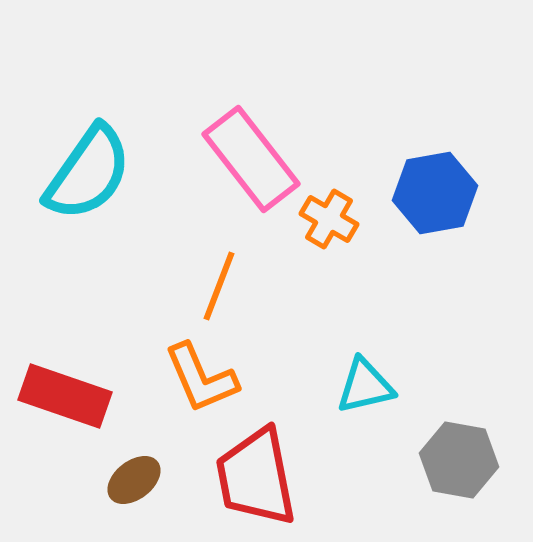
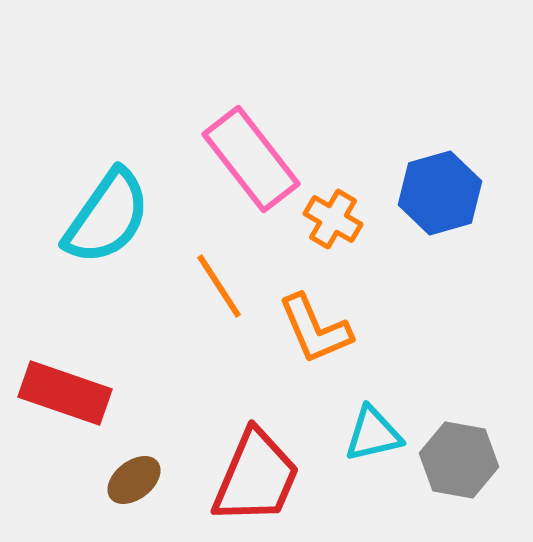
cyan semicircle: moved 19 px right, 44 px down
blue hexagon: moved 5 px right; rotated 6 degrees counterclockwise
orange cross: moved 4 px right
orange line: rotated 54 degrees counterclockwise
orange L-shape: moved 114 px right, 49 px up
cyan triangle: moved 8 px right, 48 px down
red rectangle: moved 3 px up
red trapezoid: rotated 146 degrees counterclockwise
